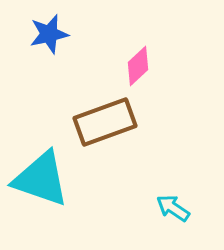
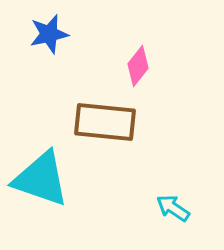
pink diamond: rotated 9 degrees counterclockwise
brown rectangle: rotated 26 degrees clockwise
